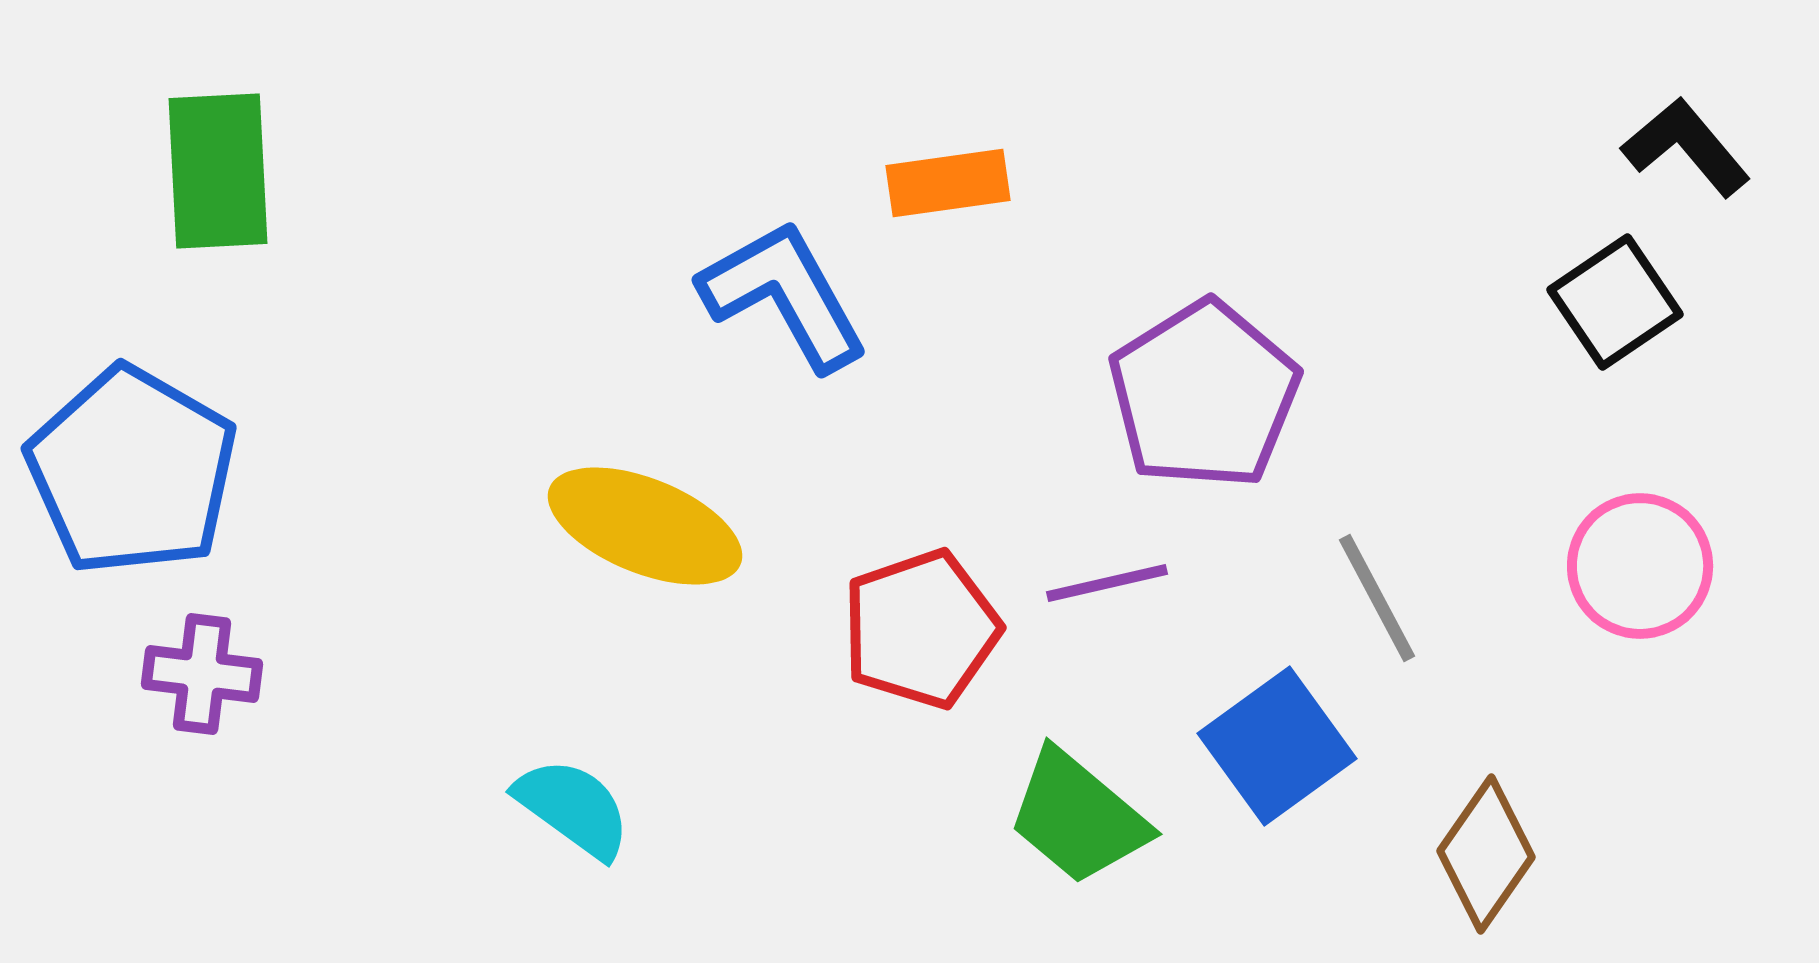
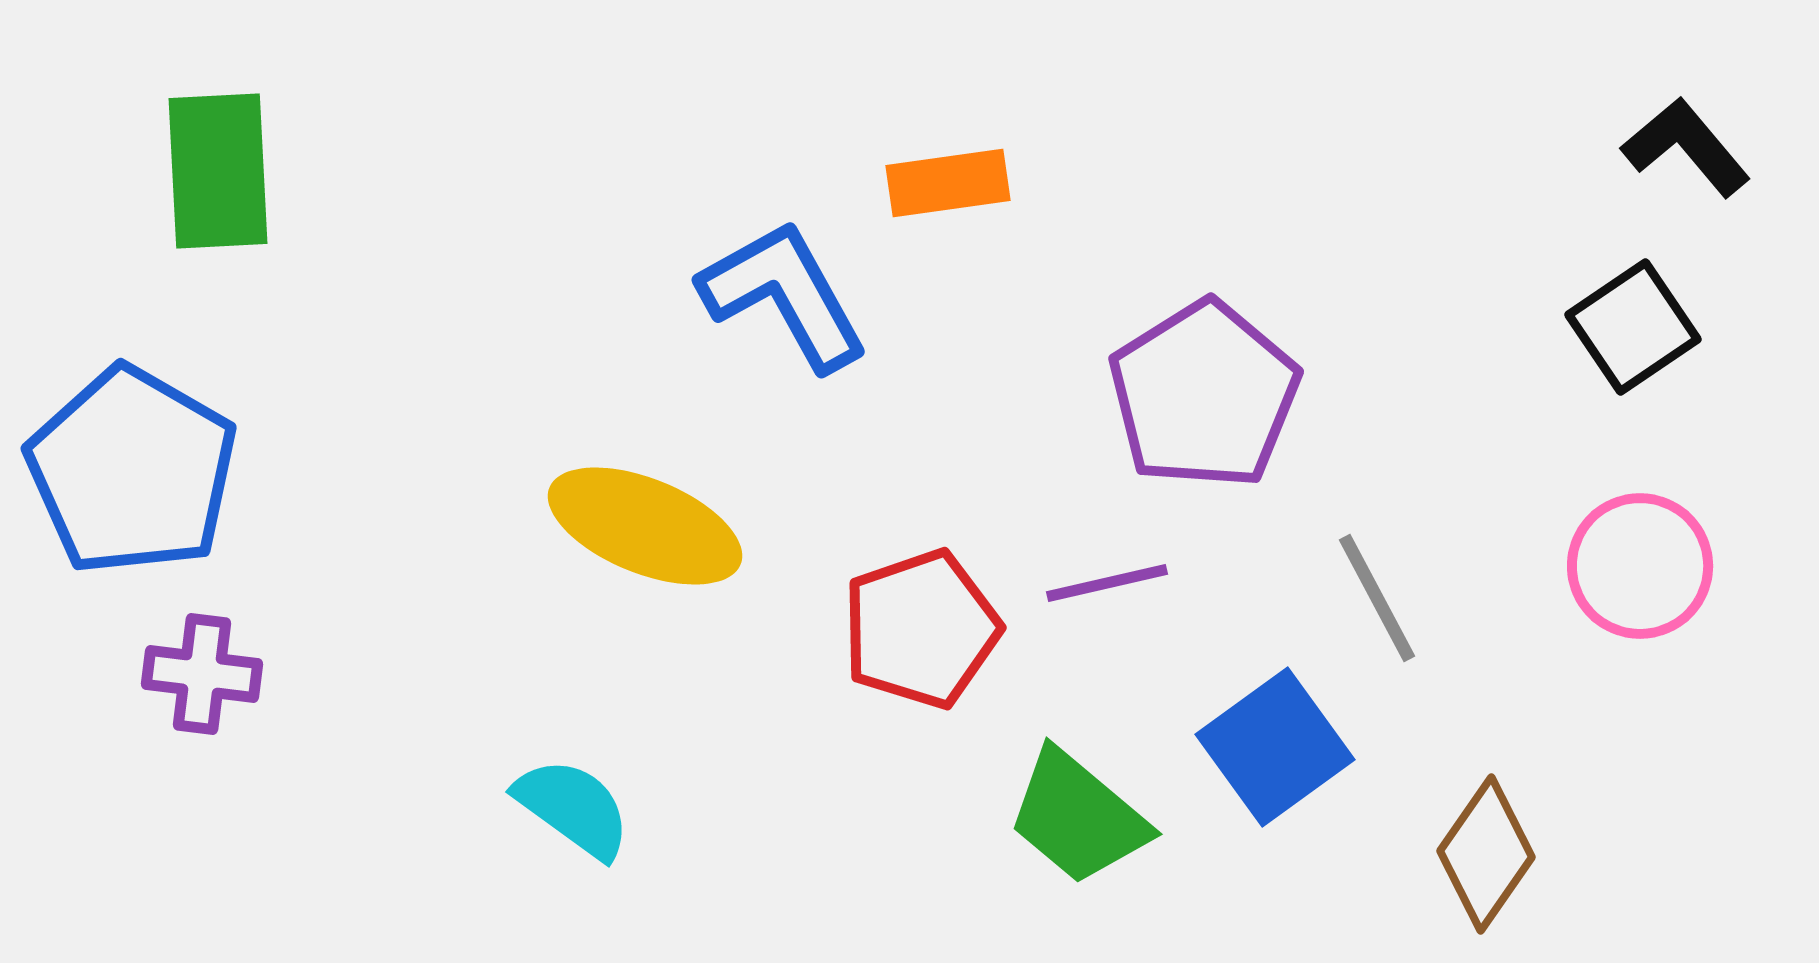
black square: moved 18 px right, 25 px down
blue square: moved 2 px left, 1 px down
